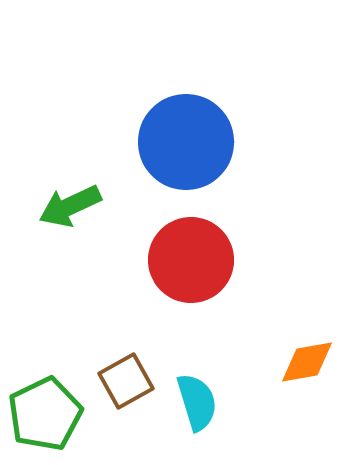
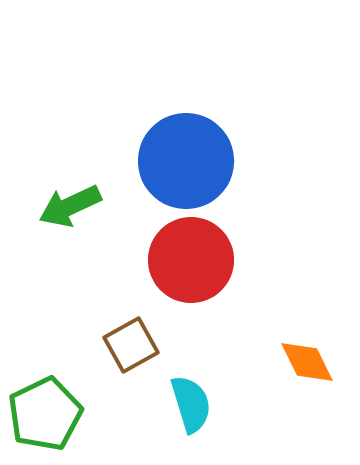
blue circle: moved 19 px down
orange diamond: rotated 74 degrees clockwise
brown square: moved 5 px right, 36 px up
cyan semicircle: moved 6 px left, 2 px down
